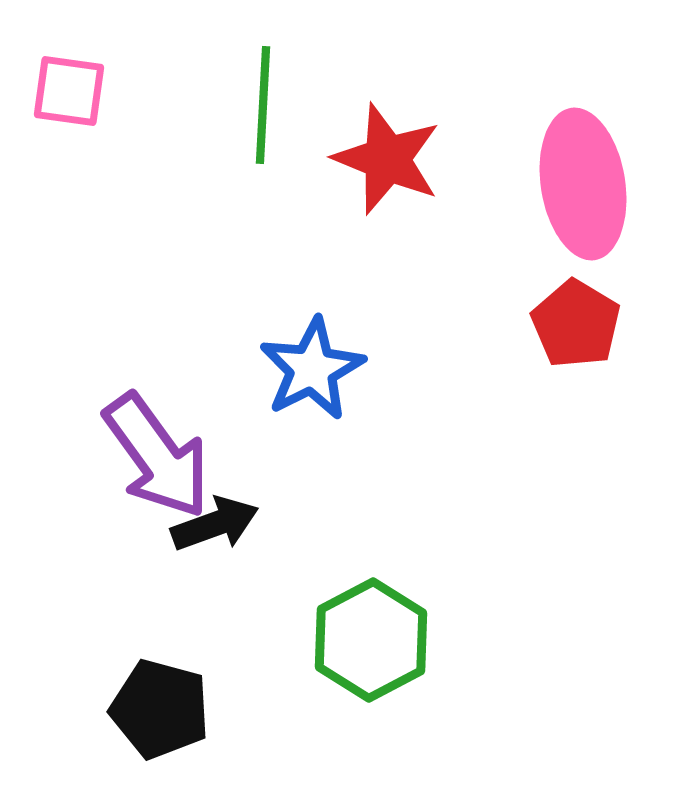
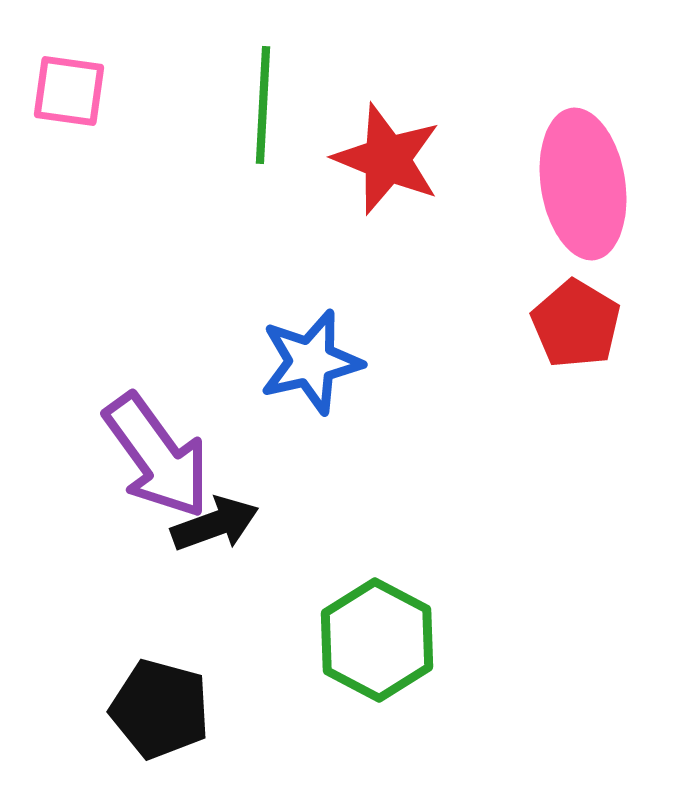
blue star: moved 1 px left, 7 px up; rotated 14 degrees clockwise
green hexagon: moved 6 px right; rotated 4 degrees counterclockwise
